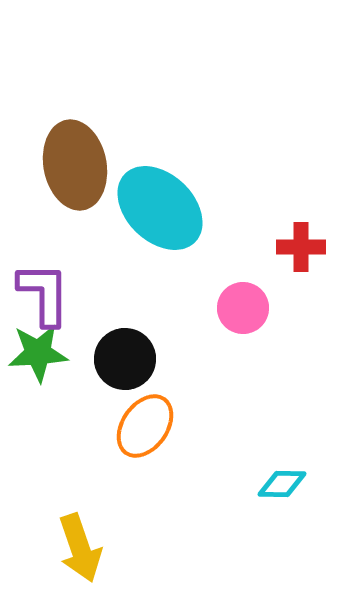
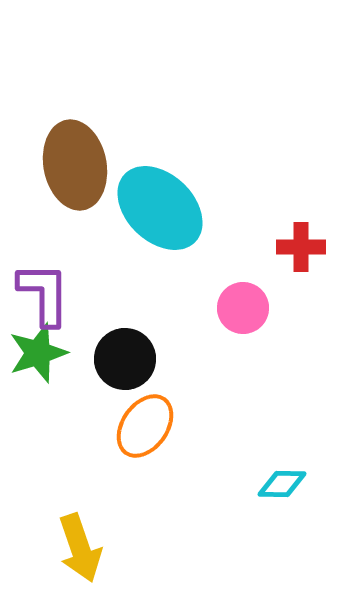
green star: rotated 14 degrees counterclockwise
